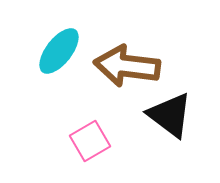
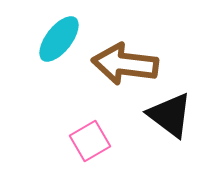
cyan ellipse: moved 12 px up
brown arrow: moved 2 px left, 2 px up
